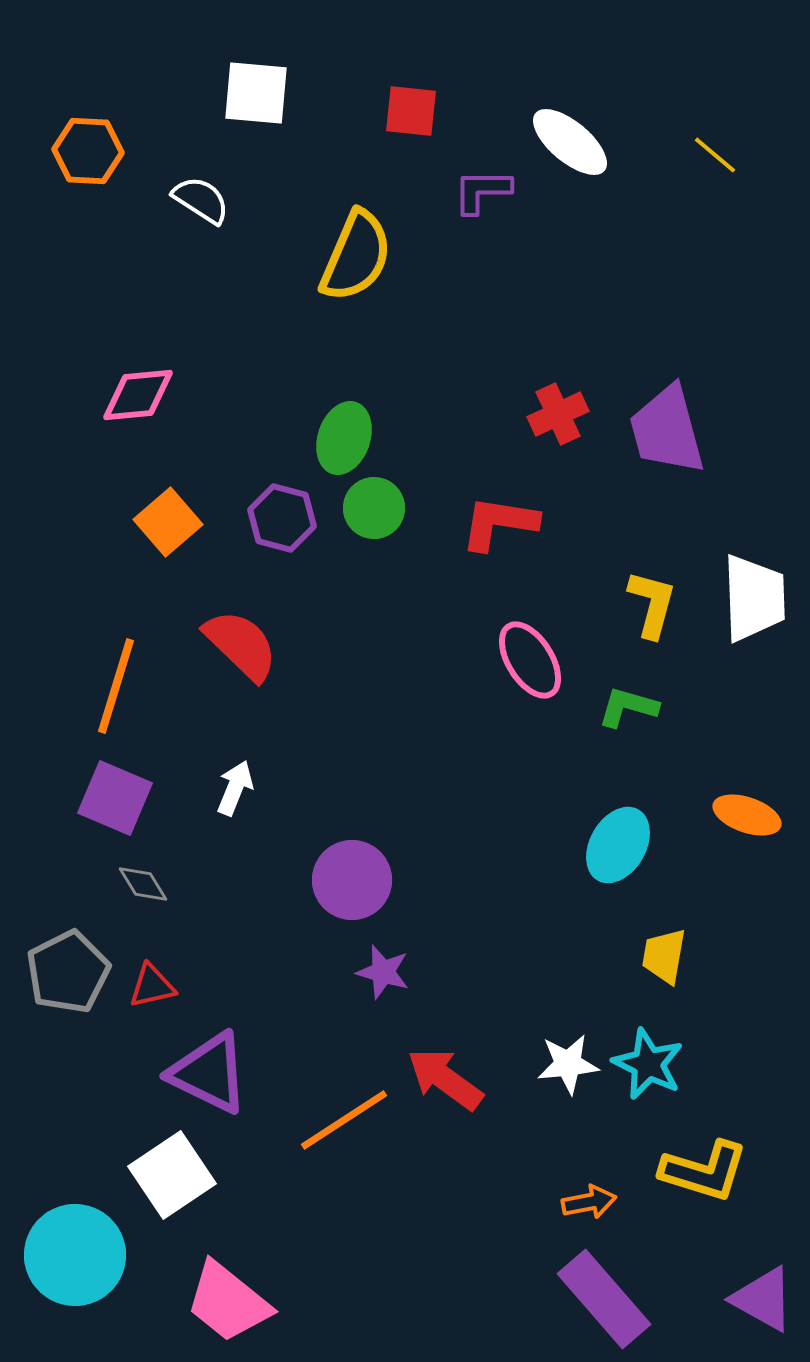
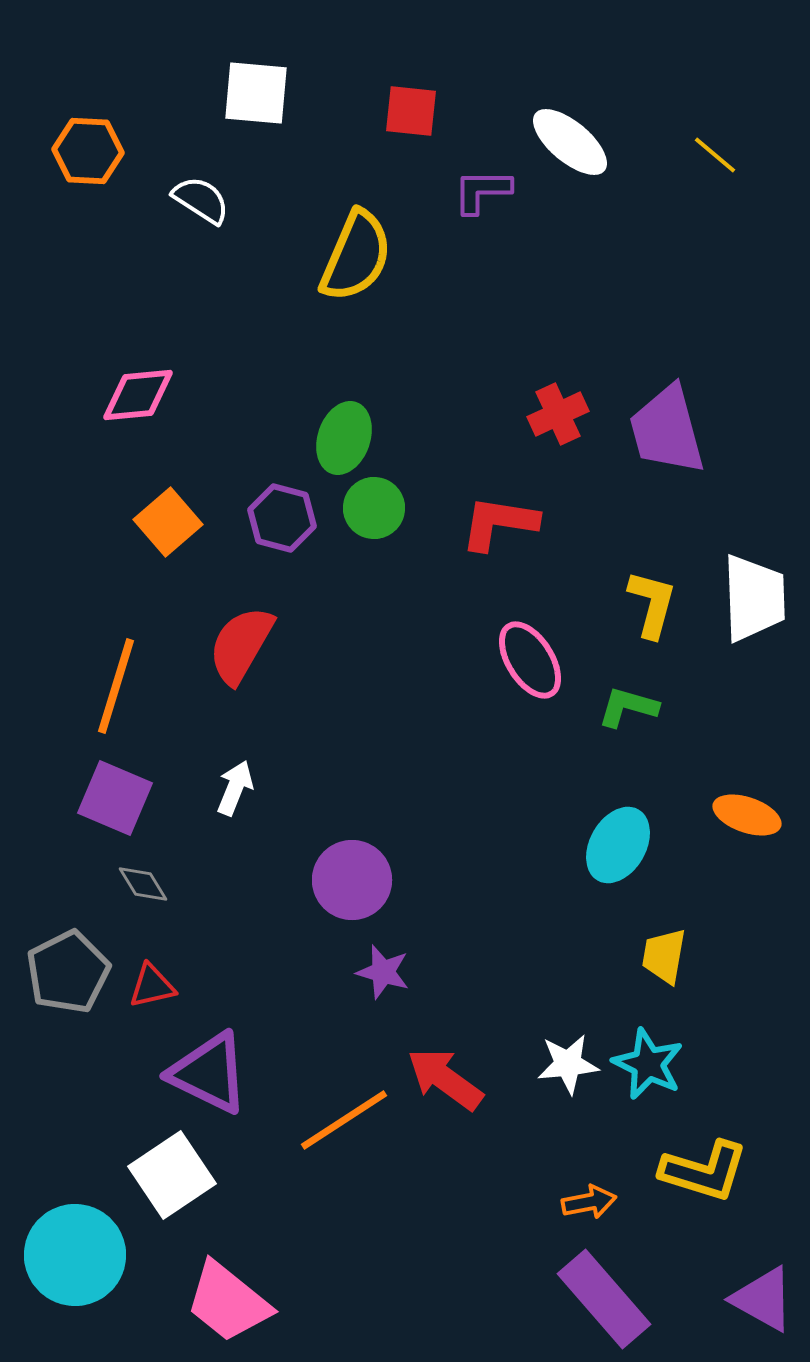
red semicircle at (241, 645): rotated 104 degrees counterclockwise
